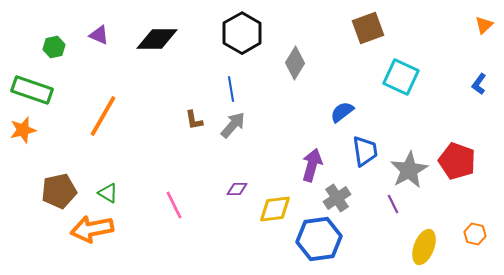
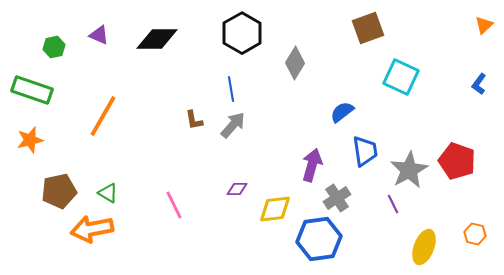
orange star: moved 7 px right, 10 px down
